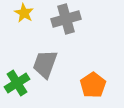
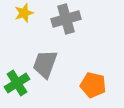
yellow star: rotated 24 degrees clockwise
orange pentagon: rotated 25 degrees counterclockwise
